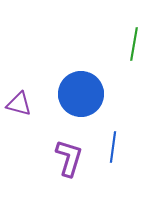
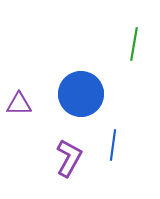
purple triangle: rotated 16 degrees counterclockwise
blue line: moved 2 px up
purple L-shape: rotated 12 degrees clockwise
